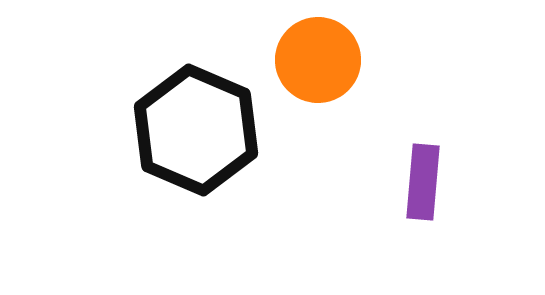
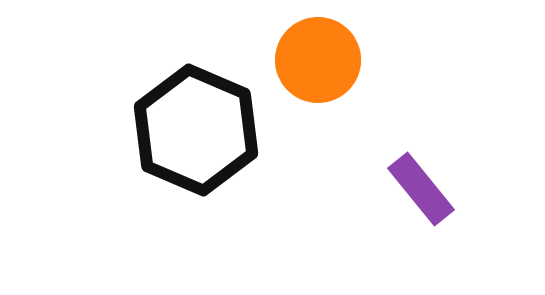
purple rectangle: moved 2 px left, 7 px down; rotated 44 degrees counterclockwise
